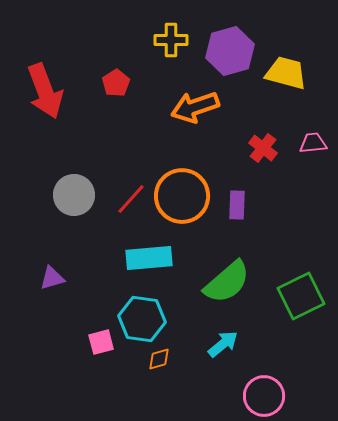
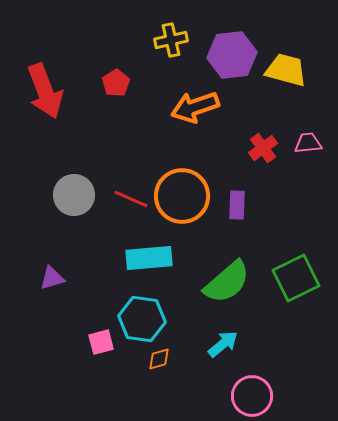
yellow cross: rotated 12 degrees counterclockwise
purple hexagon: moved 2 px right, 4 px down; rotated 9 degrees clockwise
yellow trapezoid: moved 3 px up
pink trapezoid: moved 5 px left
red cross: rotated 16 degrees clockwise
red line: rotated 72 degrees clockwise
green square: moved 5 px left, 18 px up
pink circle: moved 12 px left
